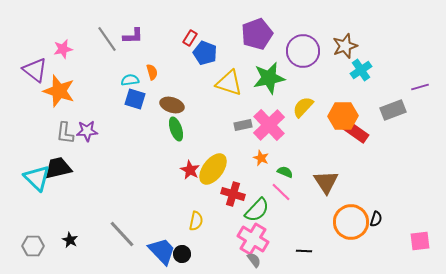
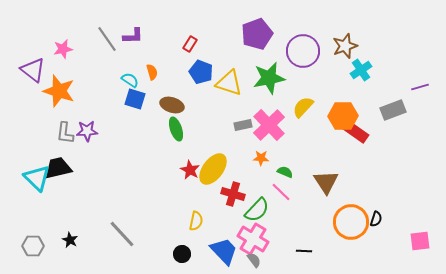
red rectangle at (190, 38): moved 6 px down
blue pentagon at (205, 53): moved 4 px left, 19 px down
purple triangle at (35, 70): moved 2 px left
cyan semicircle at (130, 80): rotated 42 degrees clockwise
orange star at (261, 158): rotated 21 degrees counterclockwise
blue trapezoid at (162, 251): moved 62 px right
